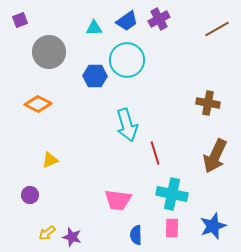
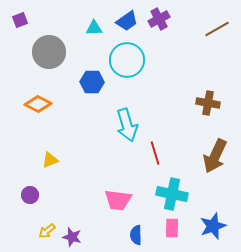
blue hexagon: moved 3 px left, 6 px down
yellow arrow: moved 2 px up
